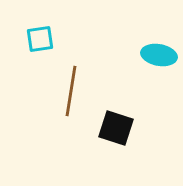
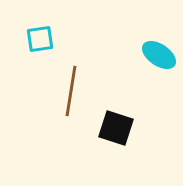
cyan ellipse: rotated 24 degrees clockwise
